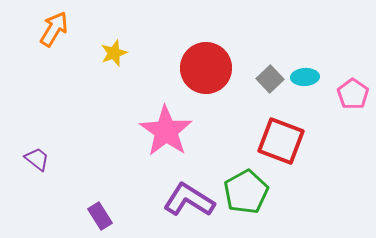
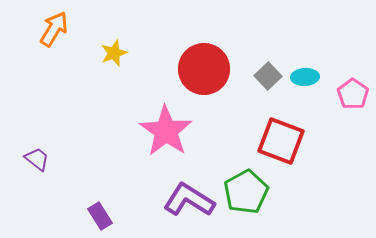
red circle: moved 2 px left, 1 px down
gray square: moved 2 px left, 3 px up
